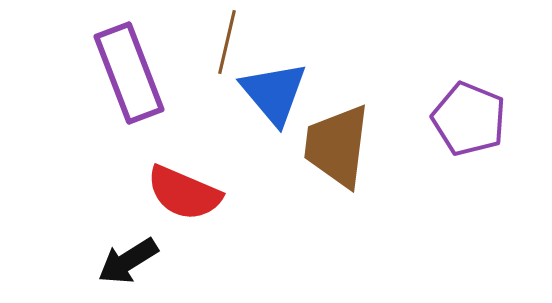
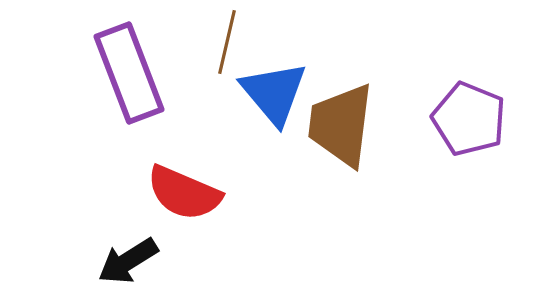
brown trapezoid: moved 4 px right, 21 px up
